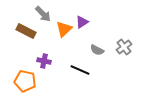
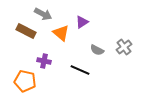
gray arrow: rotated 18 degrees counterclockwise
orange triangle: moved 3 px left, 4 px down; rotated 36 degrees counterclockwise
